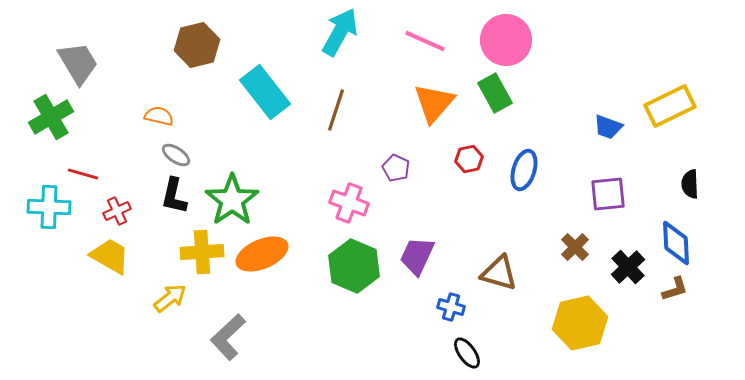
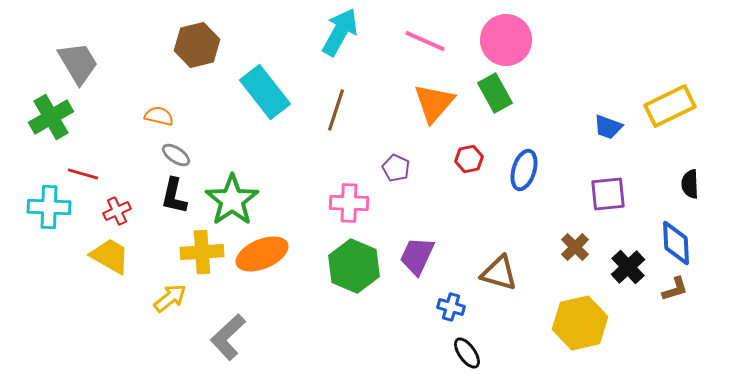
pink cross: rotated 18 degrees counterclockwise
